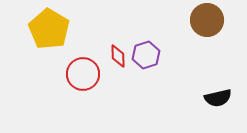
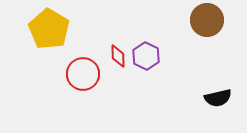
purple hexagon: moved 1 px down; rotated 16 degrees counterclockwise
